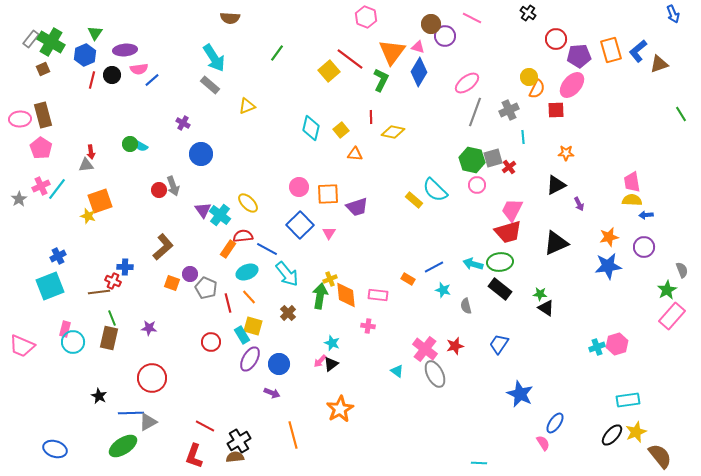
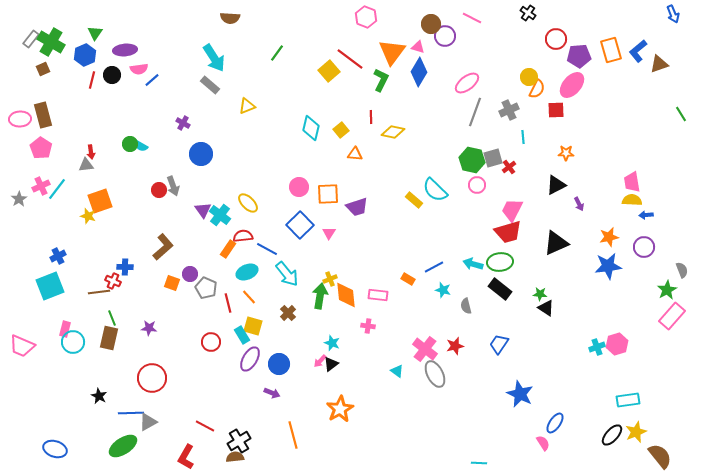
red L-shape at (194, 456): moved 8 px left, 1 px down; rotated 10 degrees clockwise
